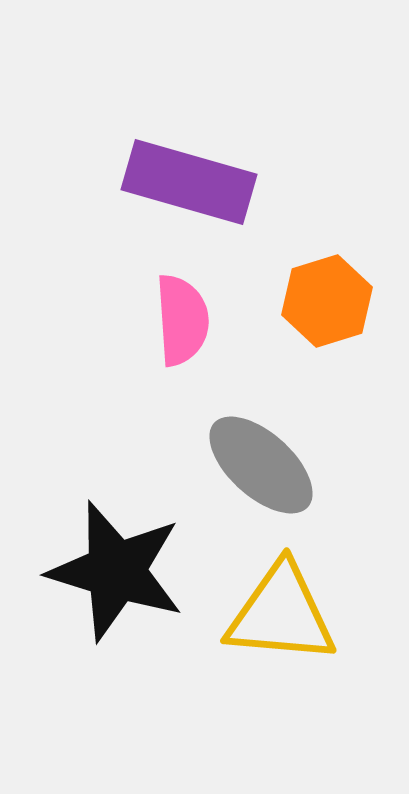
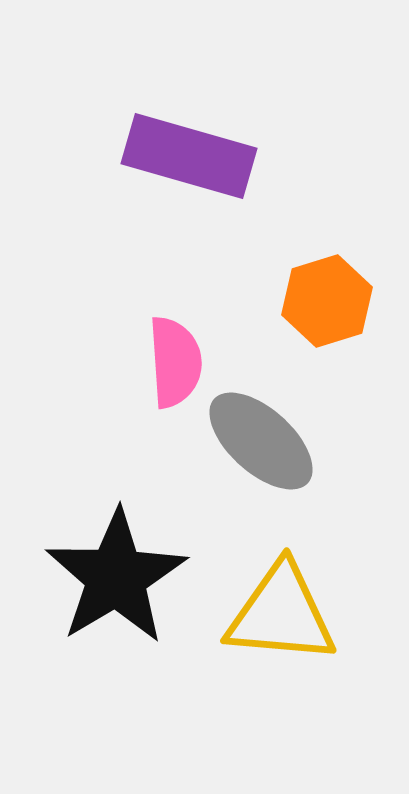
purple rectangle: moved 26 px up
pink semicircle: moved 7 px left, 42 px down
gray ellipse: moved 24 px up
black star: moved 6 px down; rotated 24 degrees clockwise
